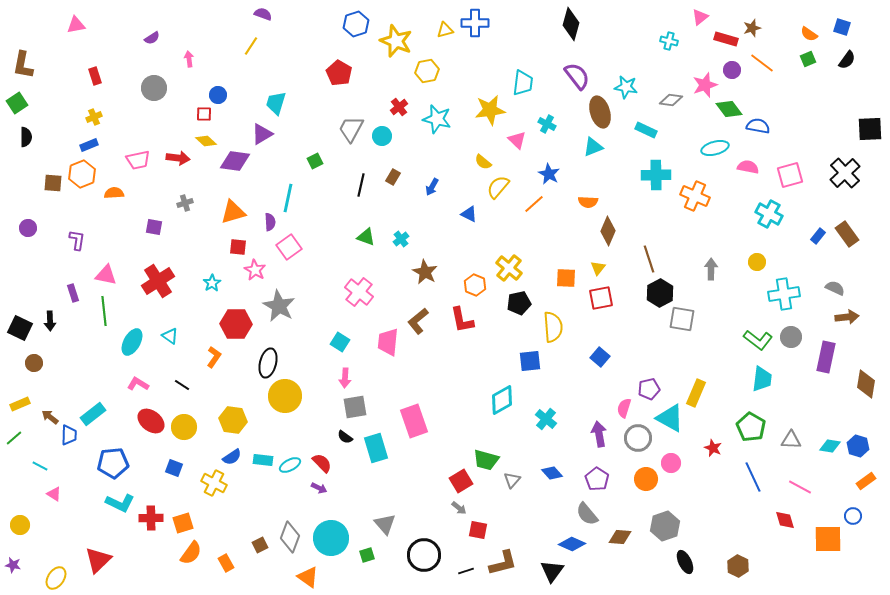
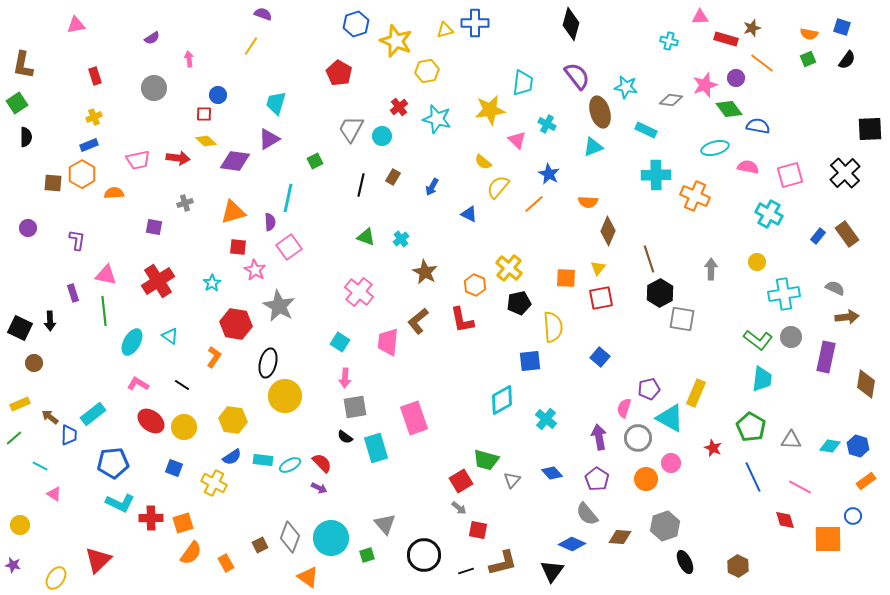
pink triangle at (700, 17): rotated 36 degrees clockwise
orange semicircle at (809, 34): rotated 24 degrees counterclockwise
purple circle at (732, 70): moved 4 px right, 8 px down
purple triangle at (262, 134): moved 7 px right, 5 px down
orange hexagon at (82, 174): rotated 8 degrees counterclockwise
red hexagon at (236, 324): rotated 8 degrees clockwise
pink rectangle at (414, 421): moved 3 px up
purple arrow at (599, 434): moved 3 px down
